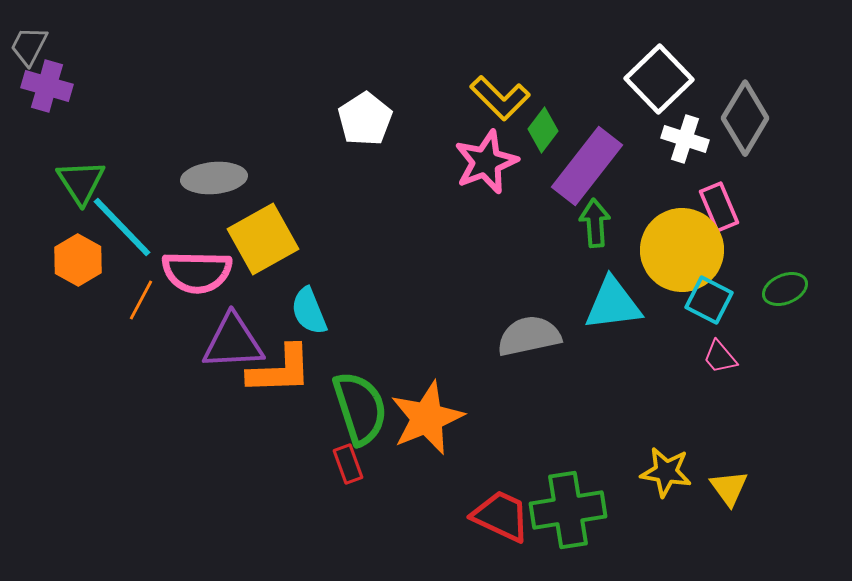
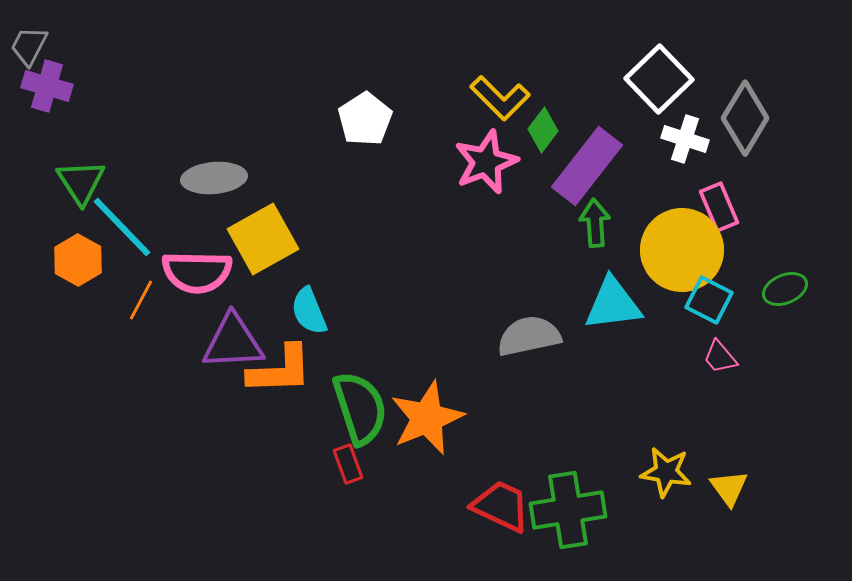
red trapezoid: moved 10 px up
